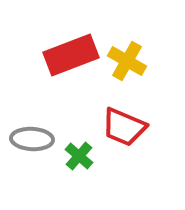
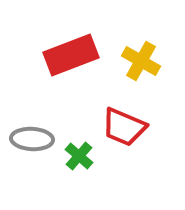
yellow cross: moved 14 px right
